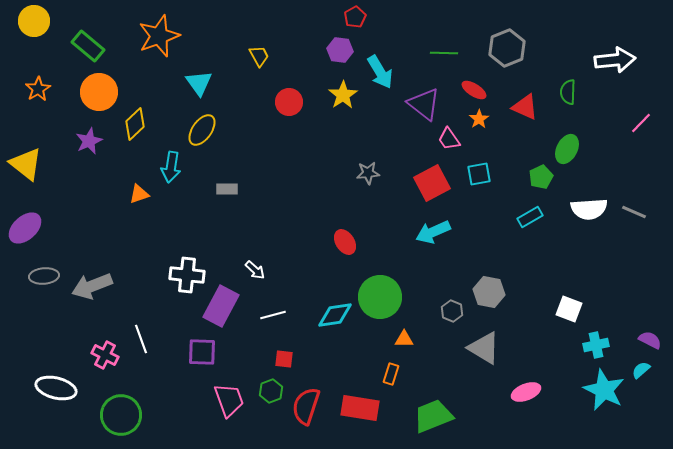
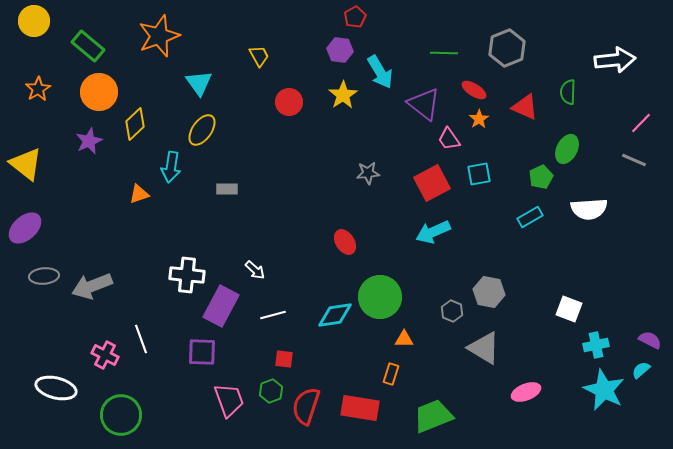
gray line at (634, 212): moved 52 px up
